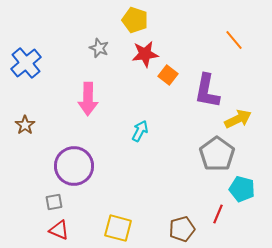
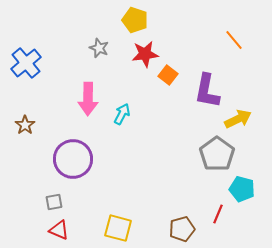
cyan arrow: moved 18 px left, 17 px up
purple circle: moved 1 px left, 7 px up
